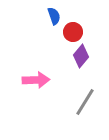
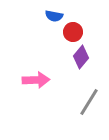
blue semicircle: rotated 120 degrees clockwise
purple diamond: moved 1 px down
gray line: moved 4 px right
